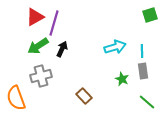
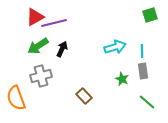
purple line: rotated 60 degrees clockwise
